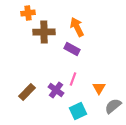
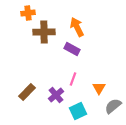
purple cross: moved 5 px down; rotated 14 degrees clockwise
